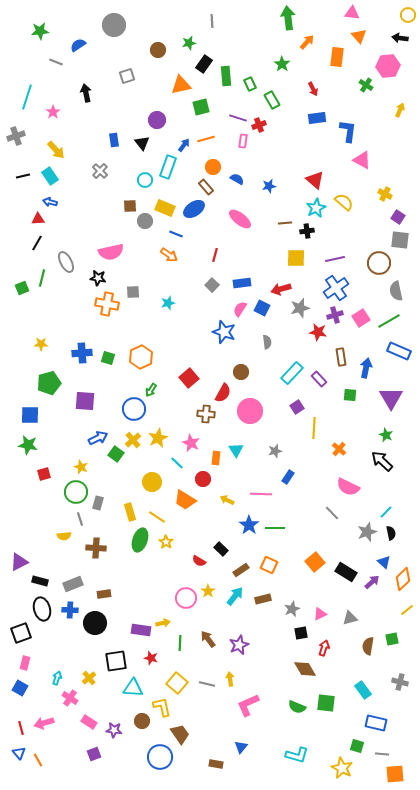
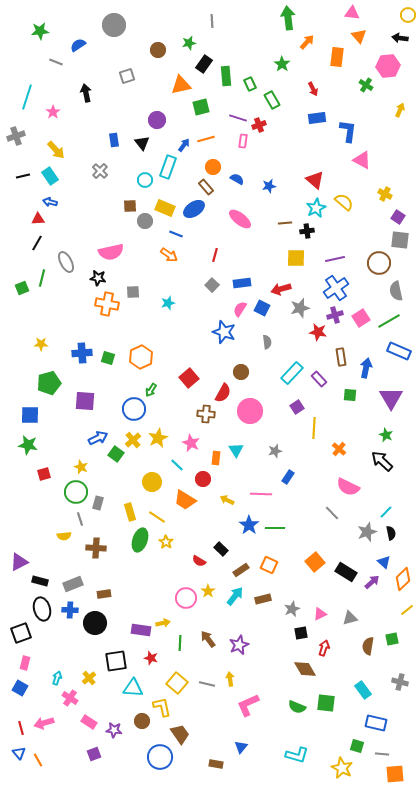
cyan line at (177, 463): moved 2 px down
